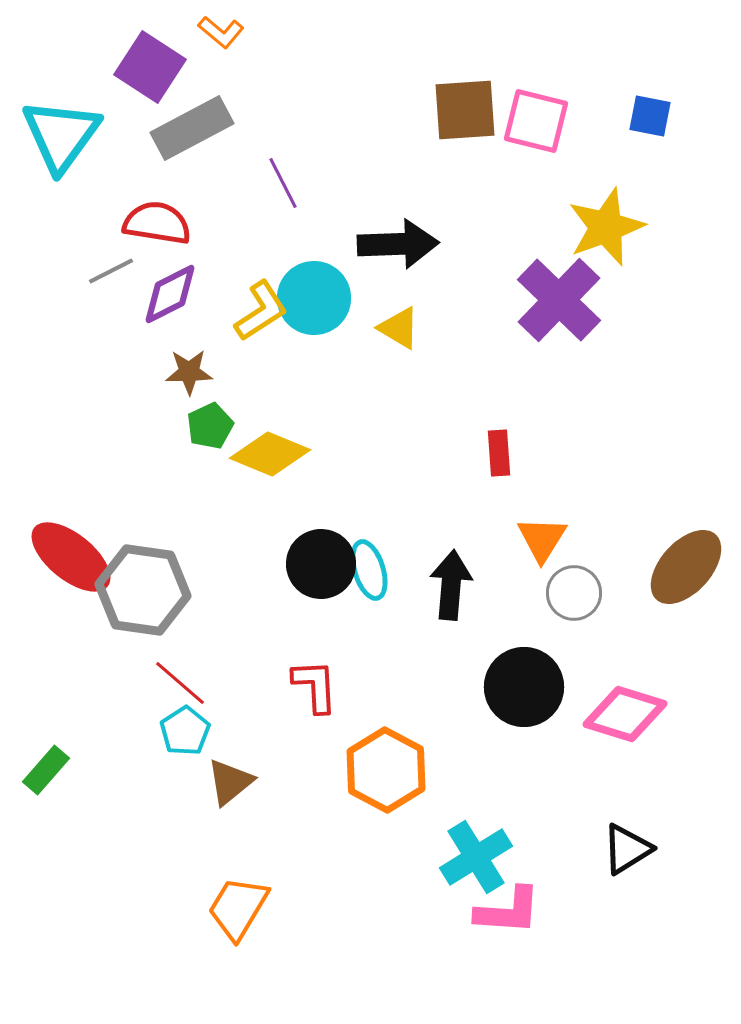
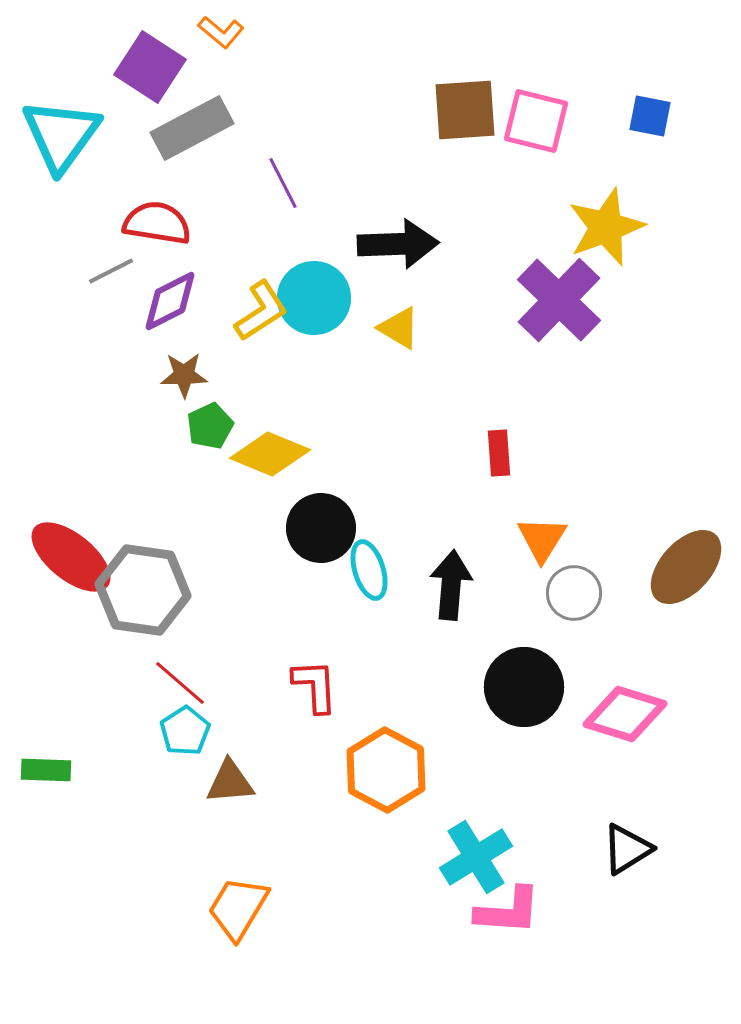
purple diamond at (170, 294): moved 7 px down
brown star at (189, 372): moved 5 px left, 3 px down
black circle at (321, 564): moved 36 px up
green rectangle at (46, 770): rotated 51 degrees clockwise
brown triangle at (230, 782): rotated 34 degrees clockwise
